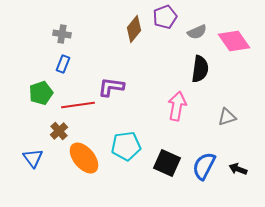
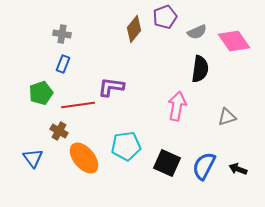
brown cross: rotated 18 degrees counterclockwise
